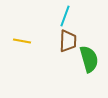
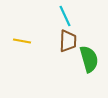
cyan line: rotated 45 degrees counterclockwise
